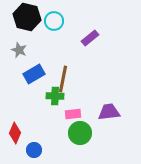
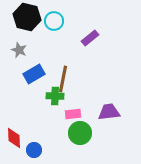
red diamond: moved 1 px left, 5 px down; rotated 25 degrees counterclockwise
